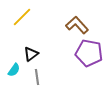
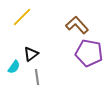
cyan semicircle: moved 3 px up
